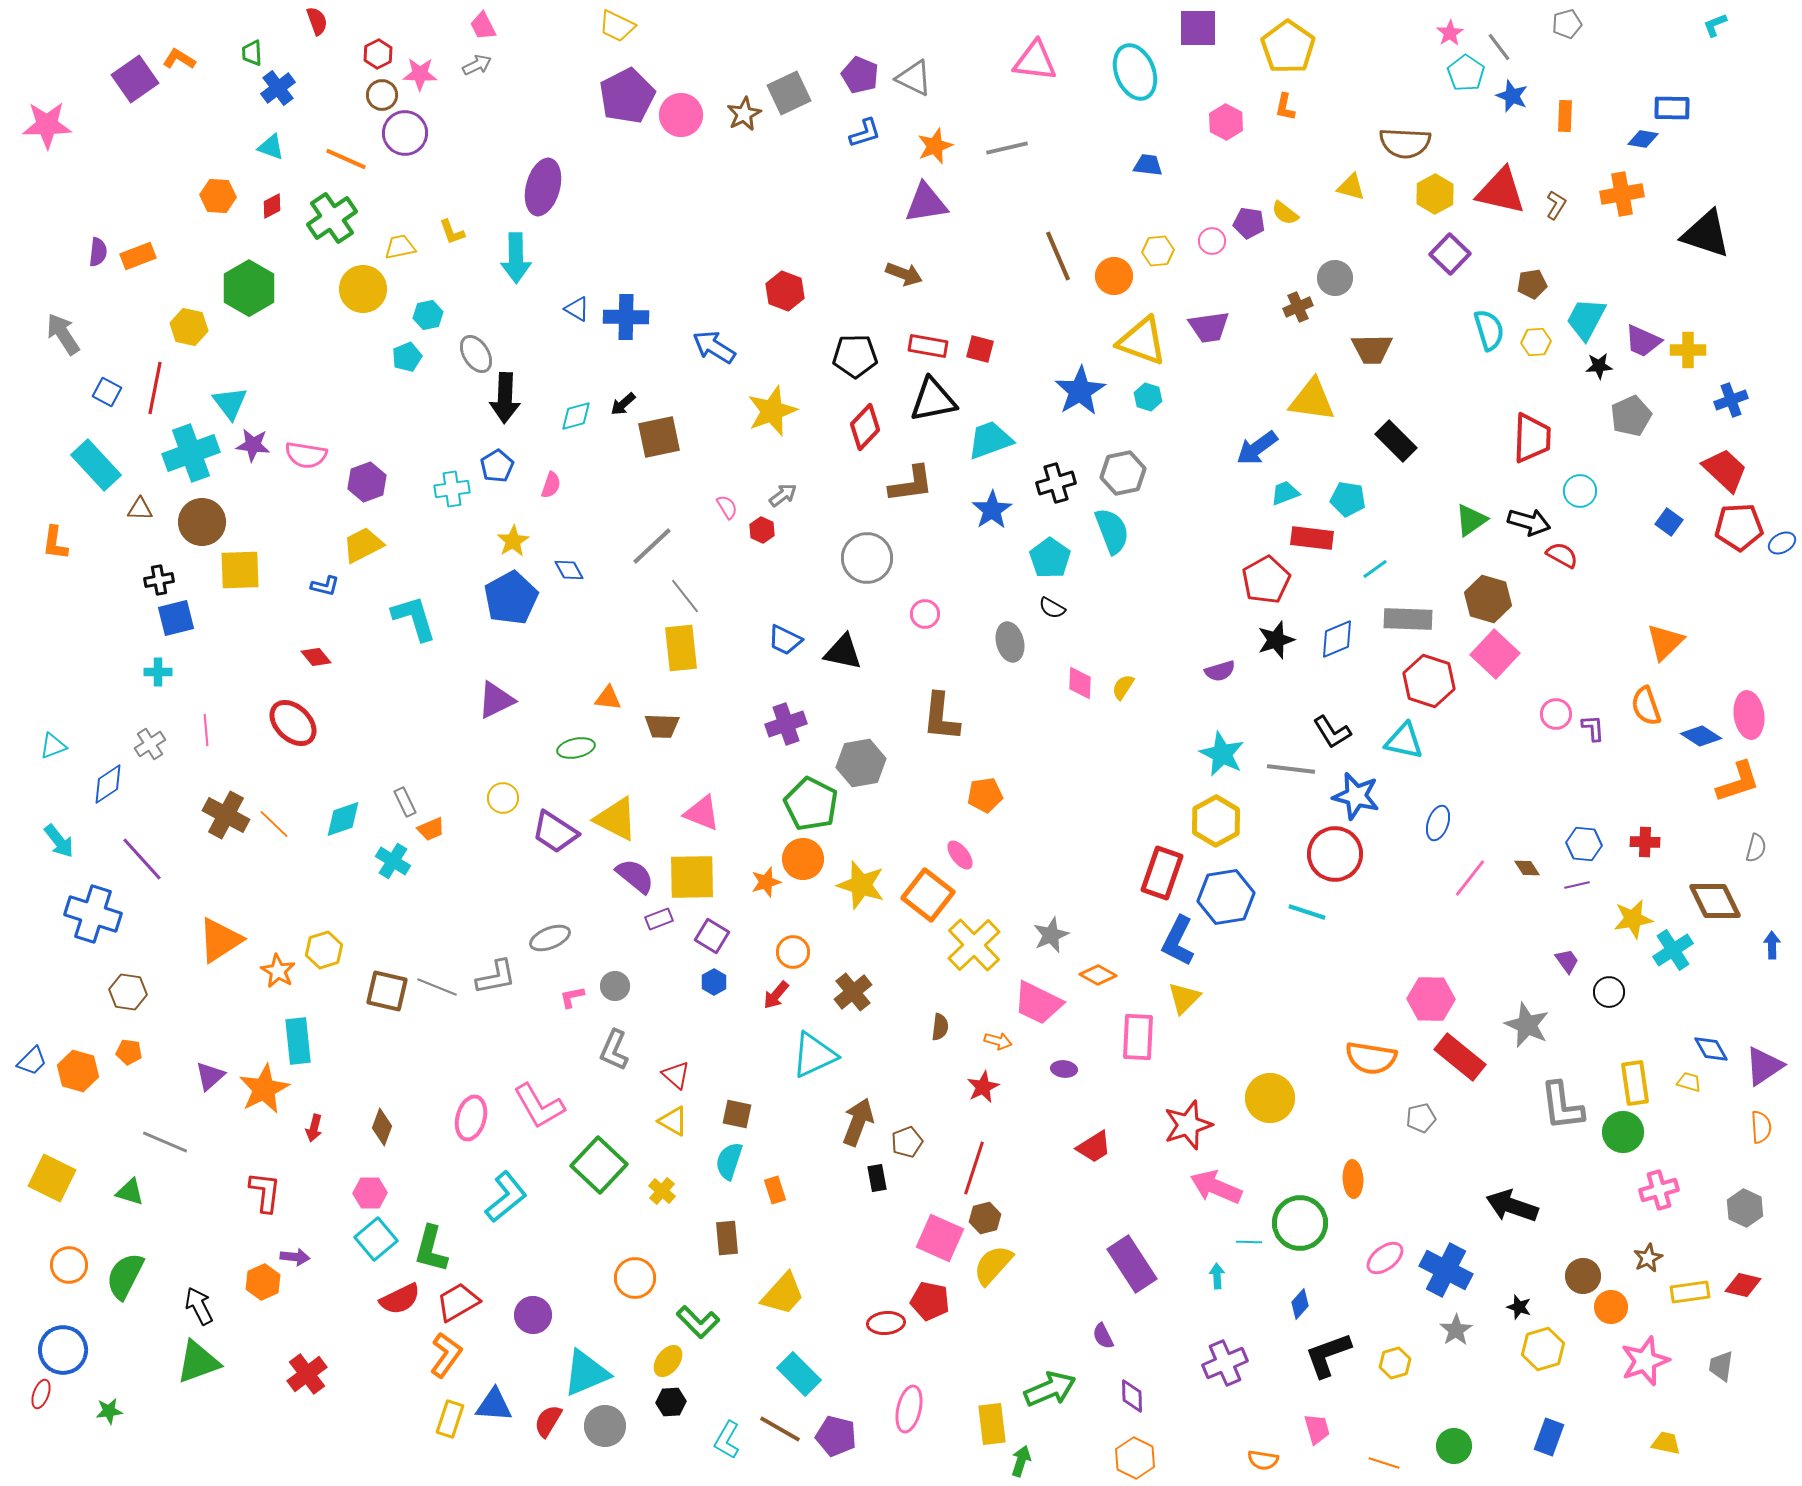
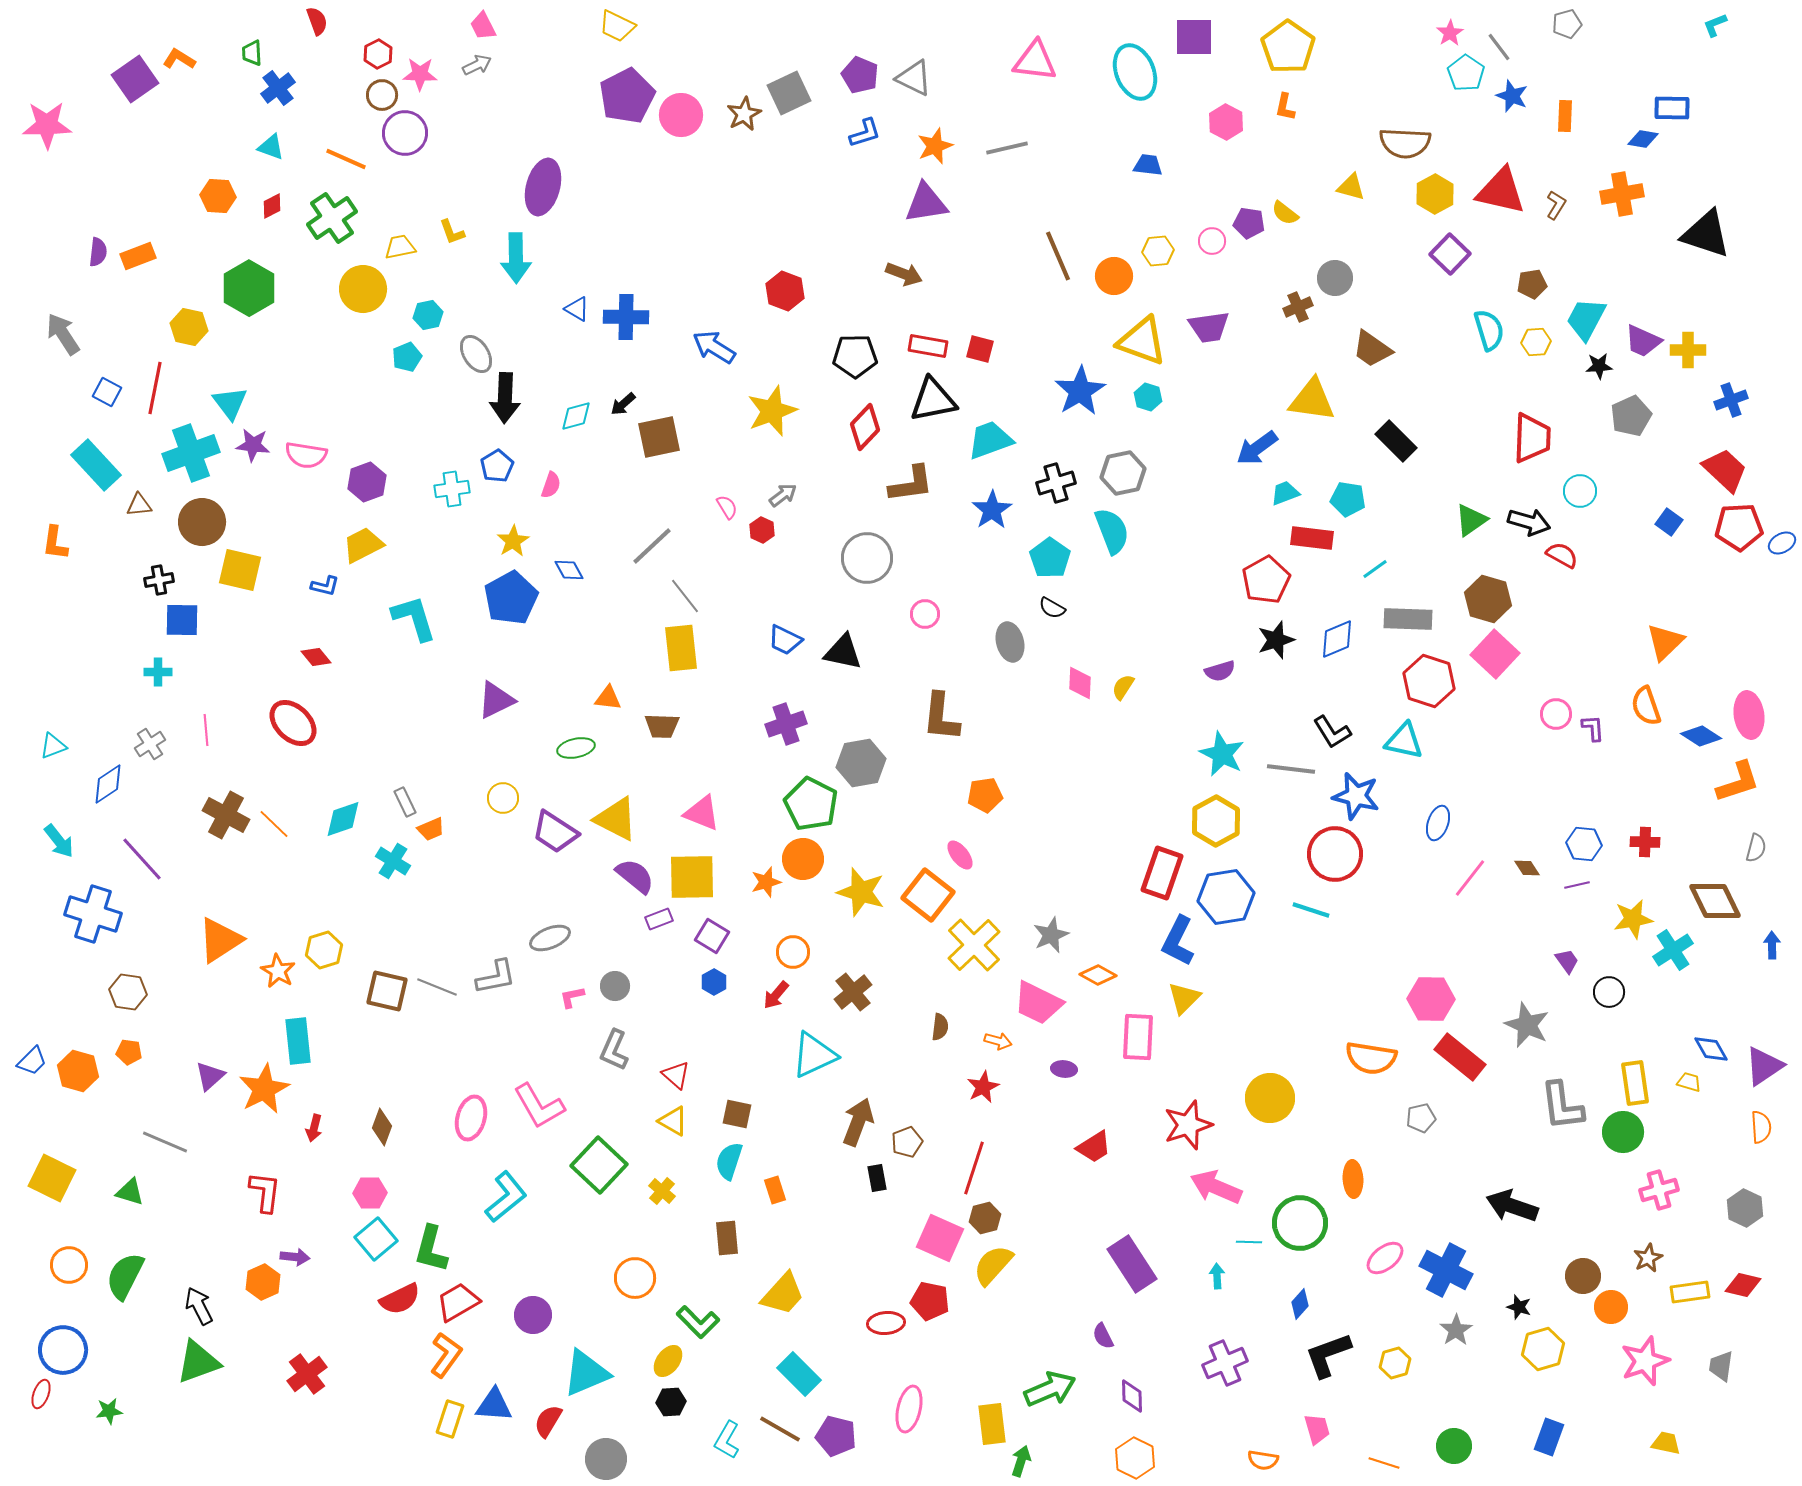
purple square at (1198, 28): moved 4 px left, 9 px down
brown trapezoid at (1372, 349): rotated 36 degrees clockwise
brown triangle at (140, 509): moved 1 px left, 4 px up; rotated 8 degrees counterclockwise
yellow square at (240, 570): rotated 15 degrees clockwise
blue square at (176, 618): moved 6 px right, 2 px down; rotated 15 degrees clockwise
yellow star at (861, 885): moved 7 px down
cyan line at (1307, 912): moved 4 px right, 2 px up
gray circle at (605, 1426): moved 1 px right, 33 px down
